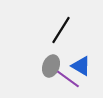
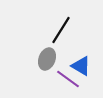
gray ellipse: moved 4 px left, 7 px up
